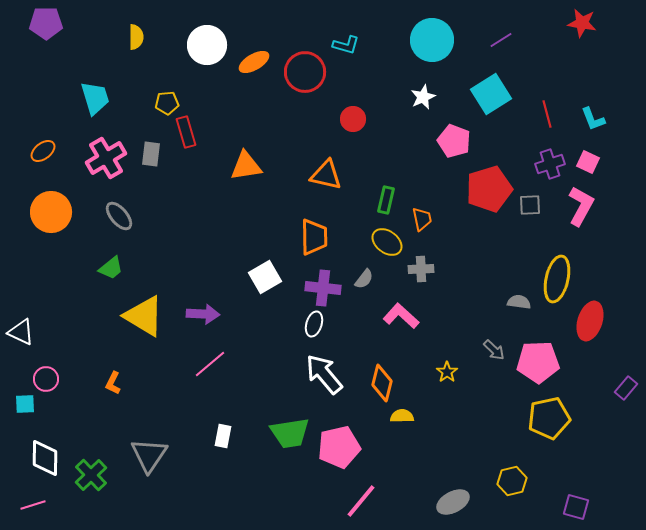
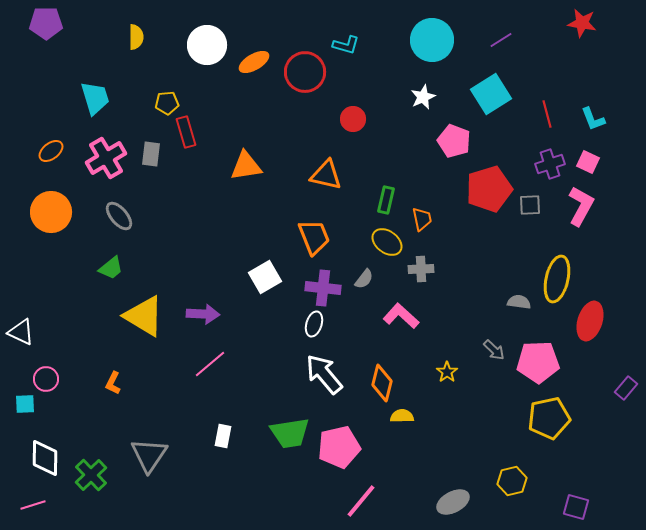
orange ellipse at (43, 151): moved 8 px right
orange trapezoid at (314, 237): rotated 21 degrees counterclockwise
